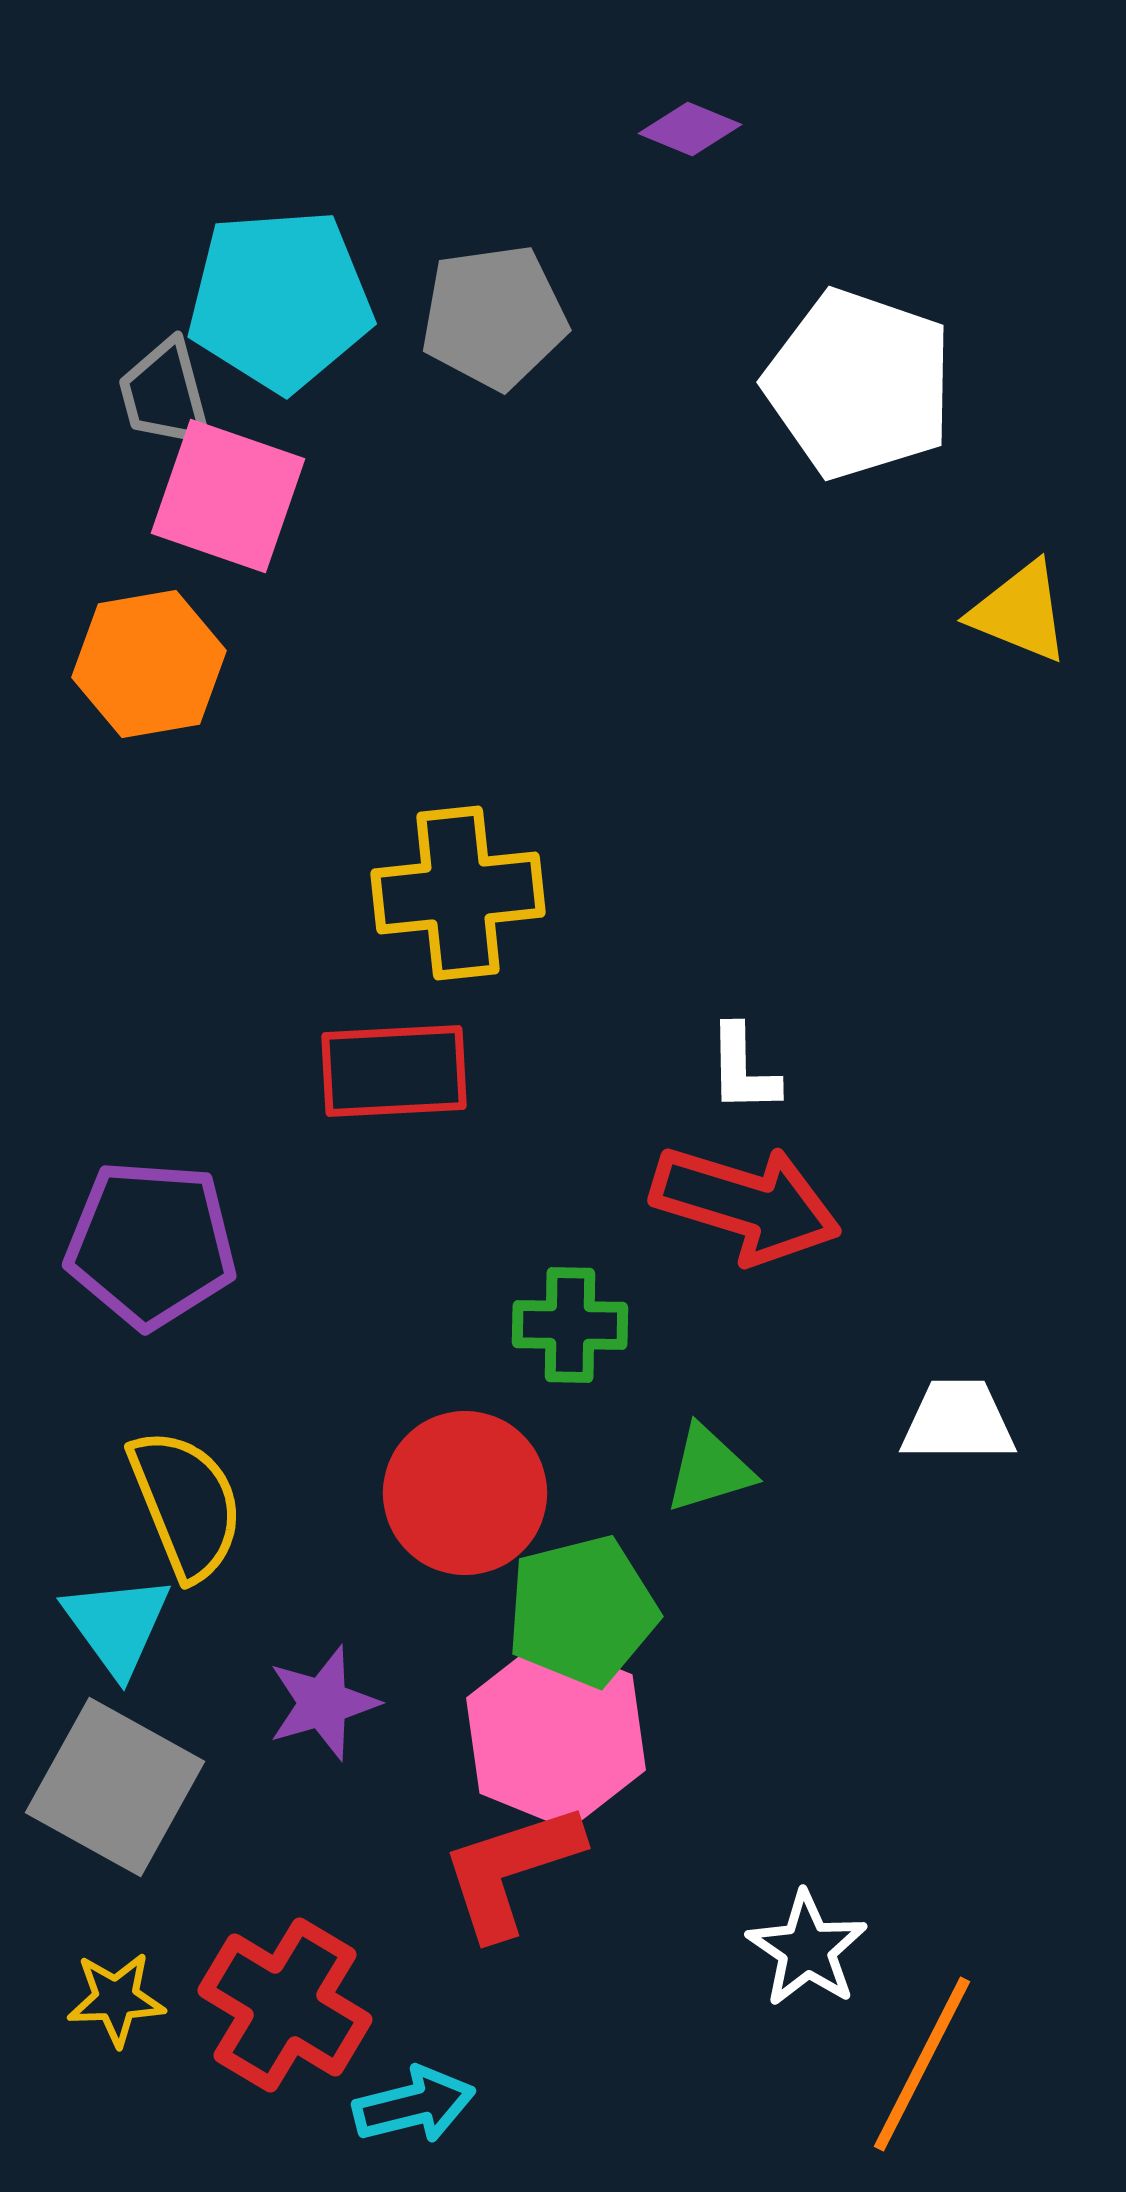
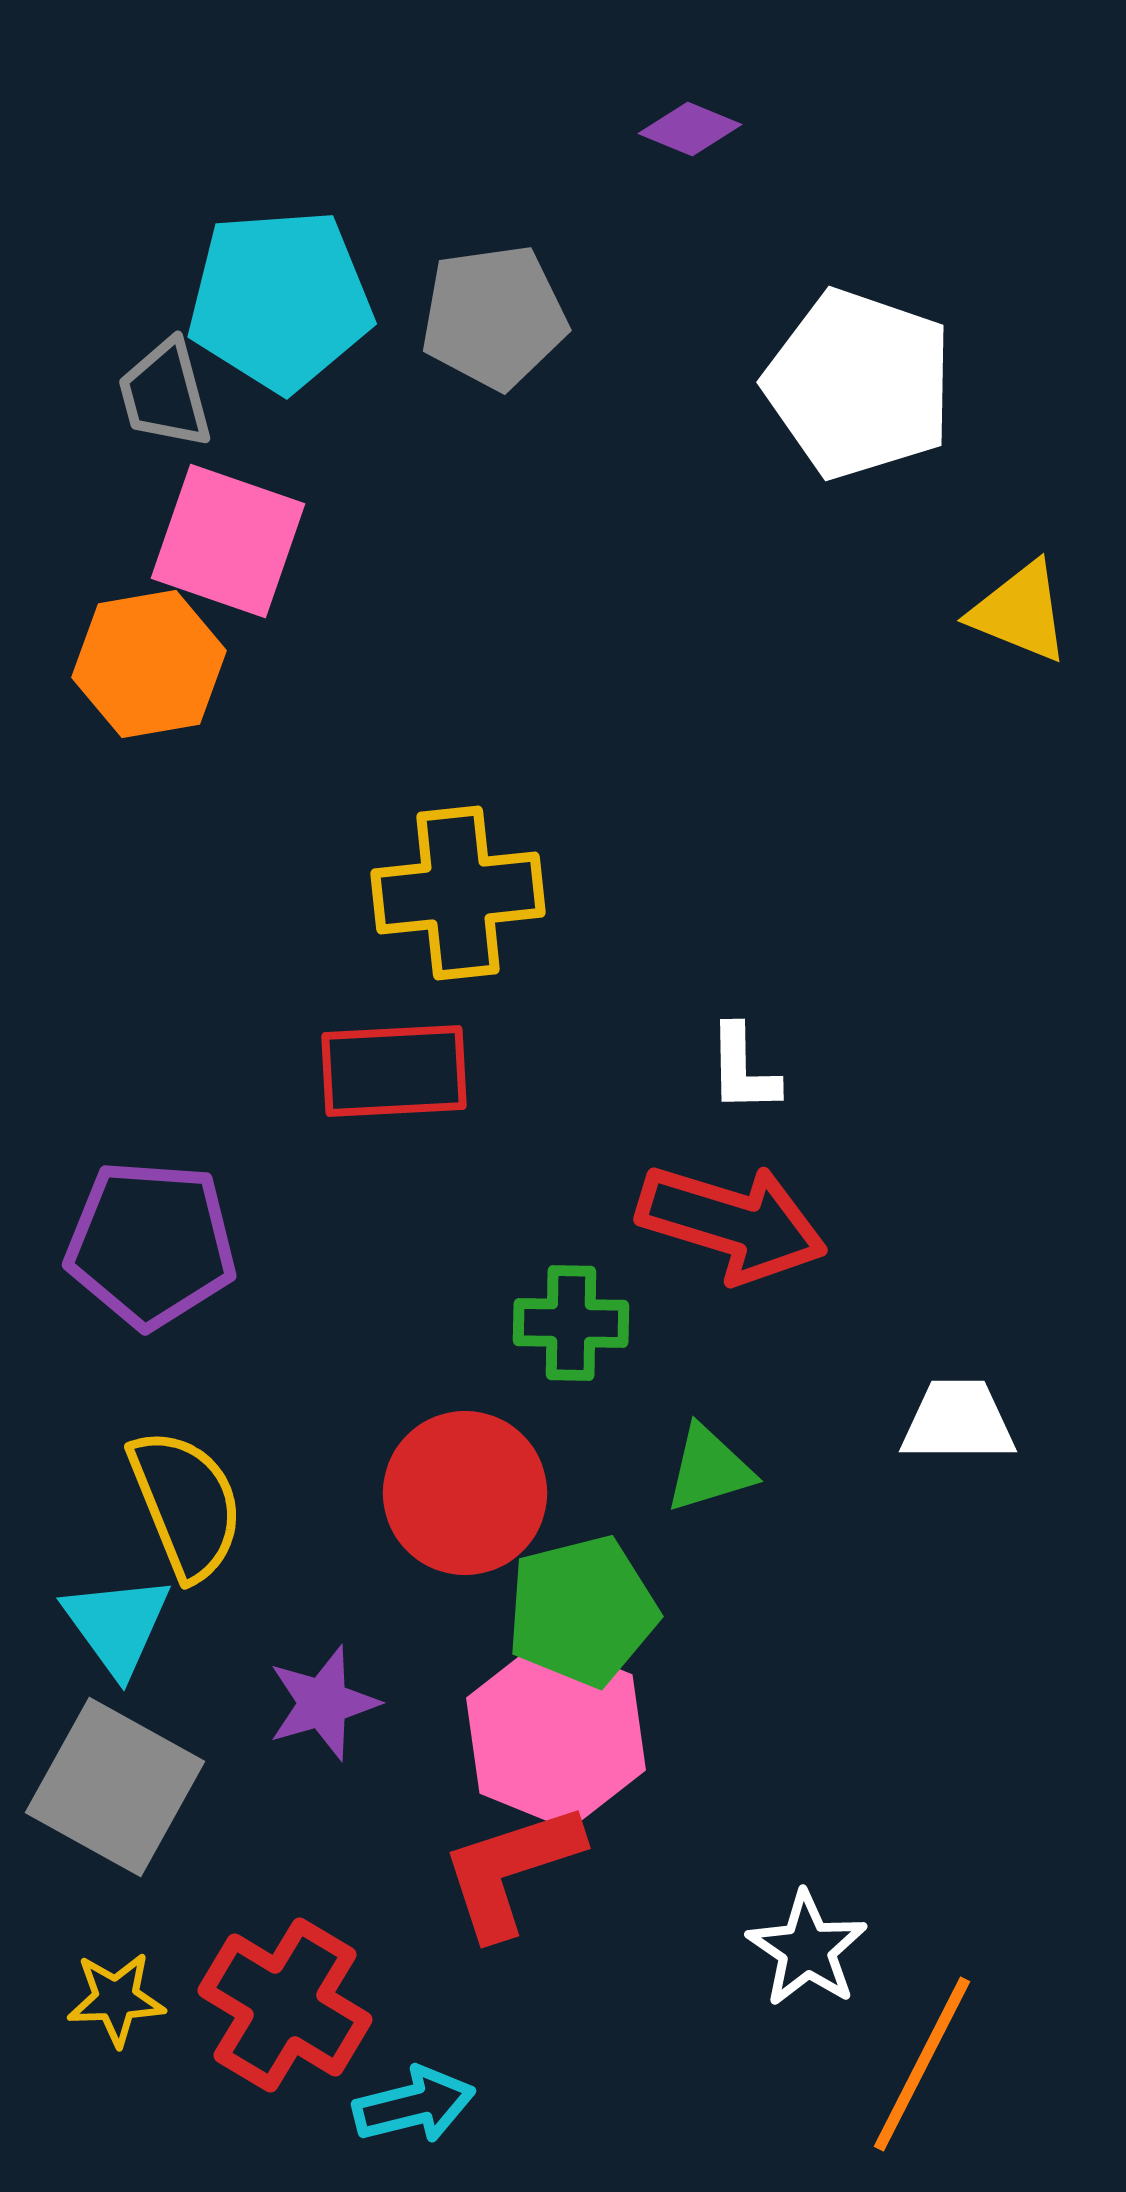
pink square: moved 45 px down
red arrow: moved 14 px left, 19 px down
green cross: moved 1 px right, 2 px up
